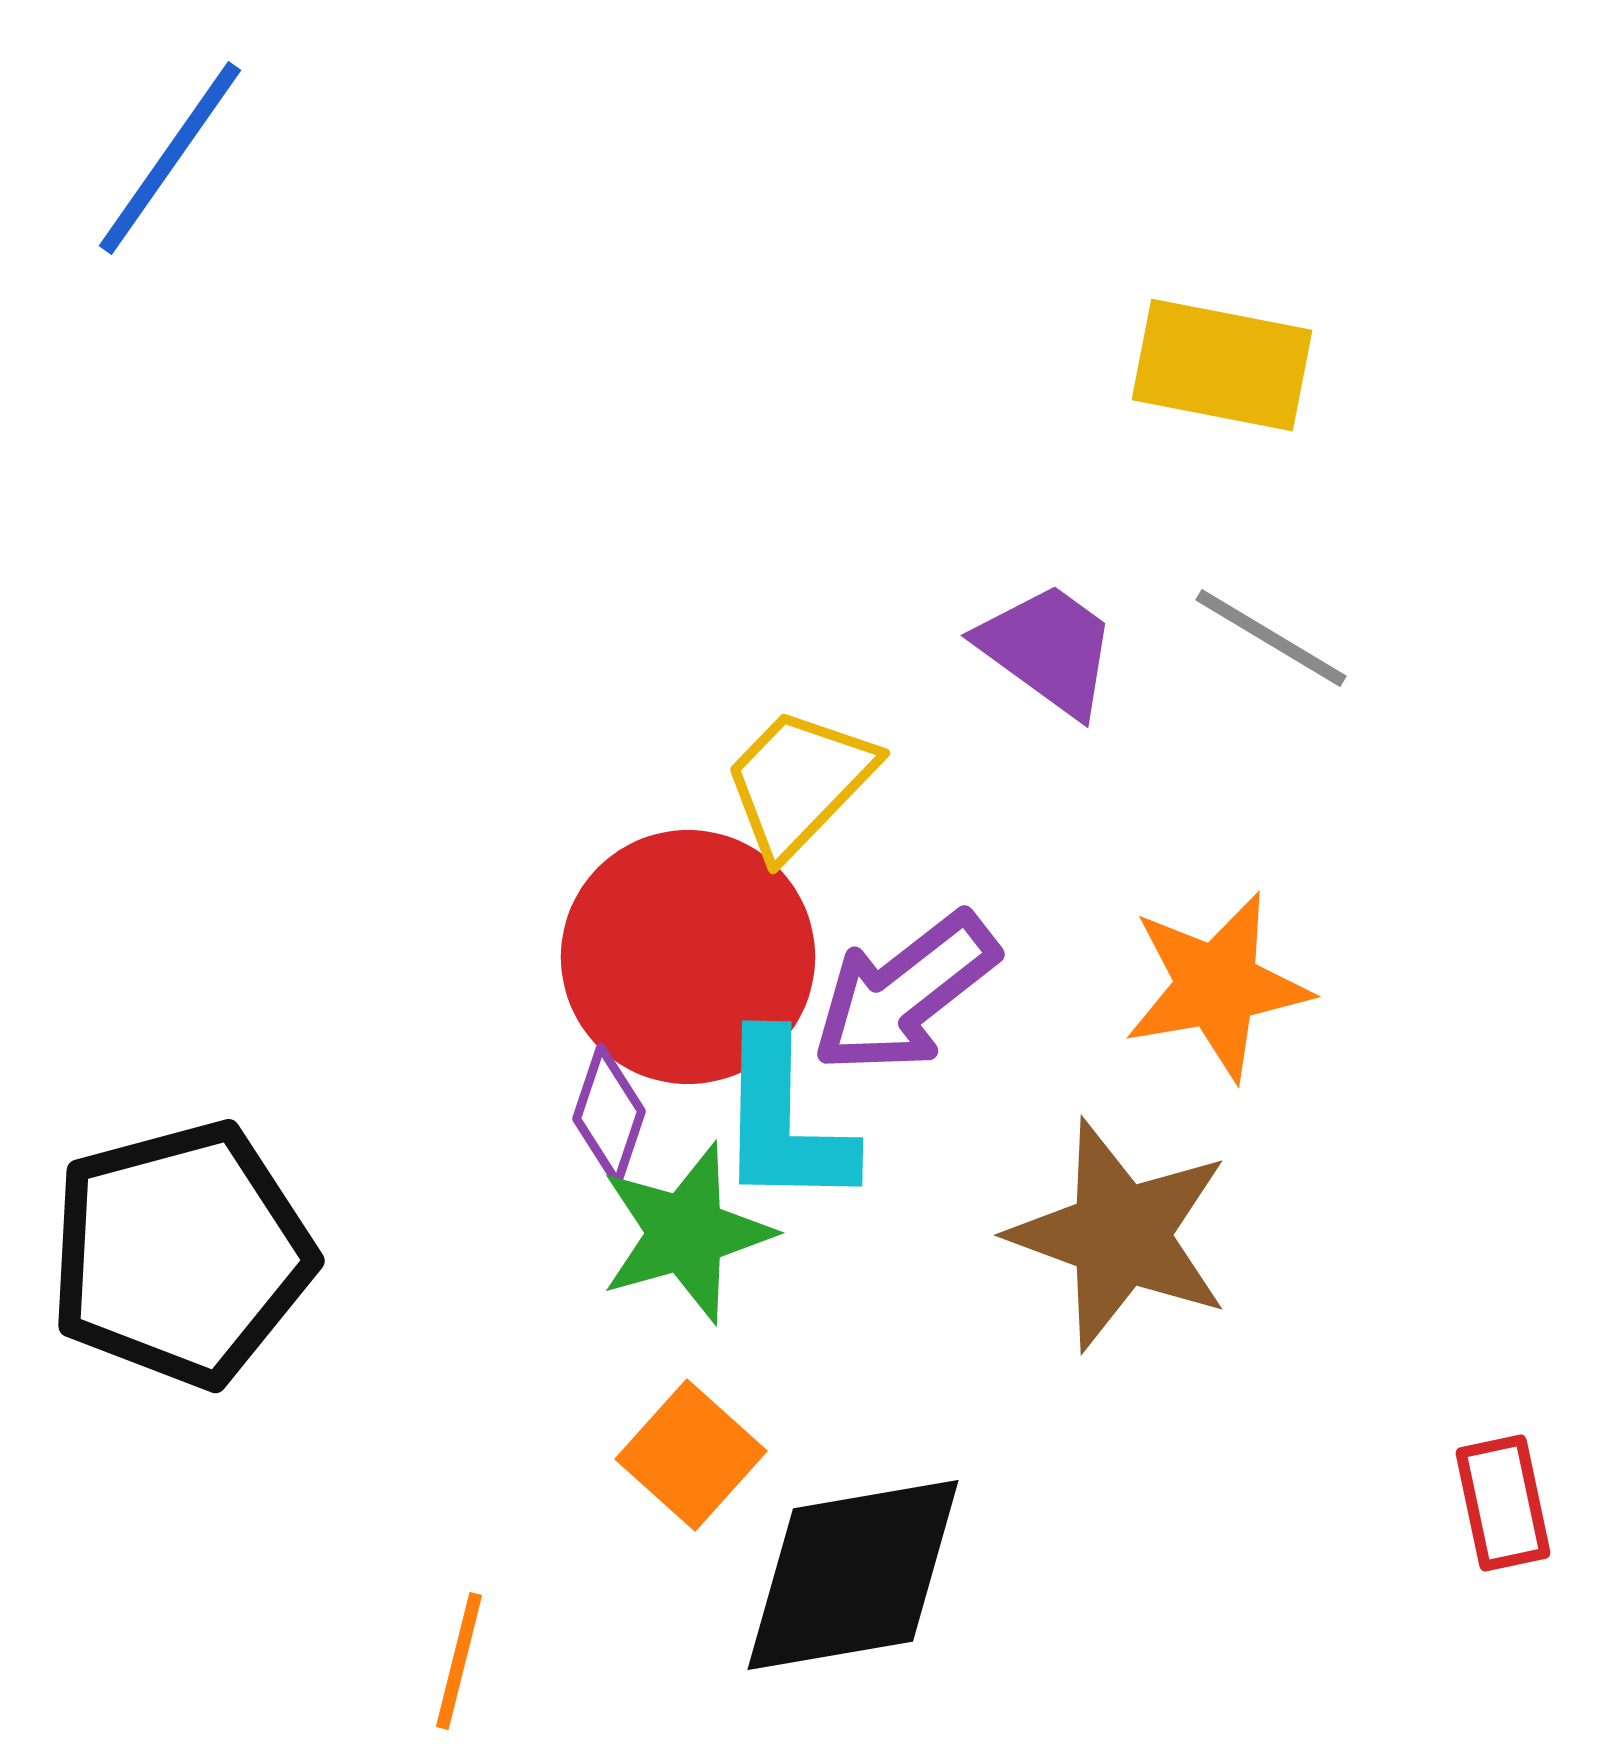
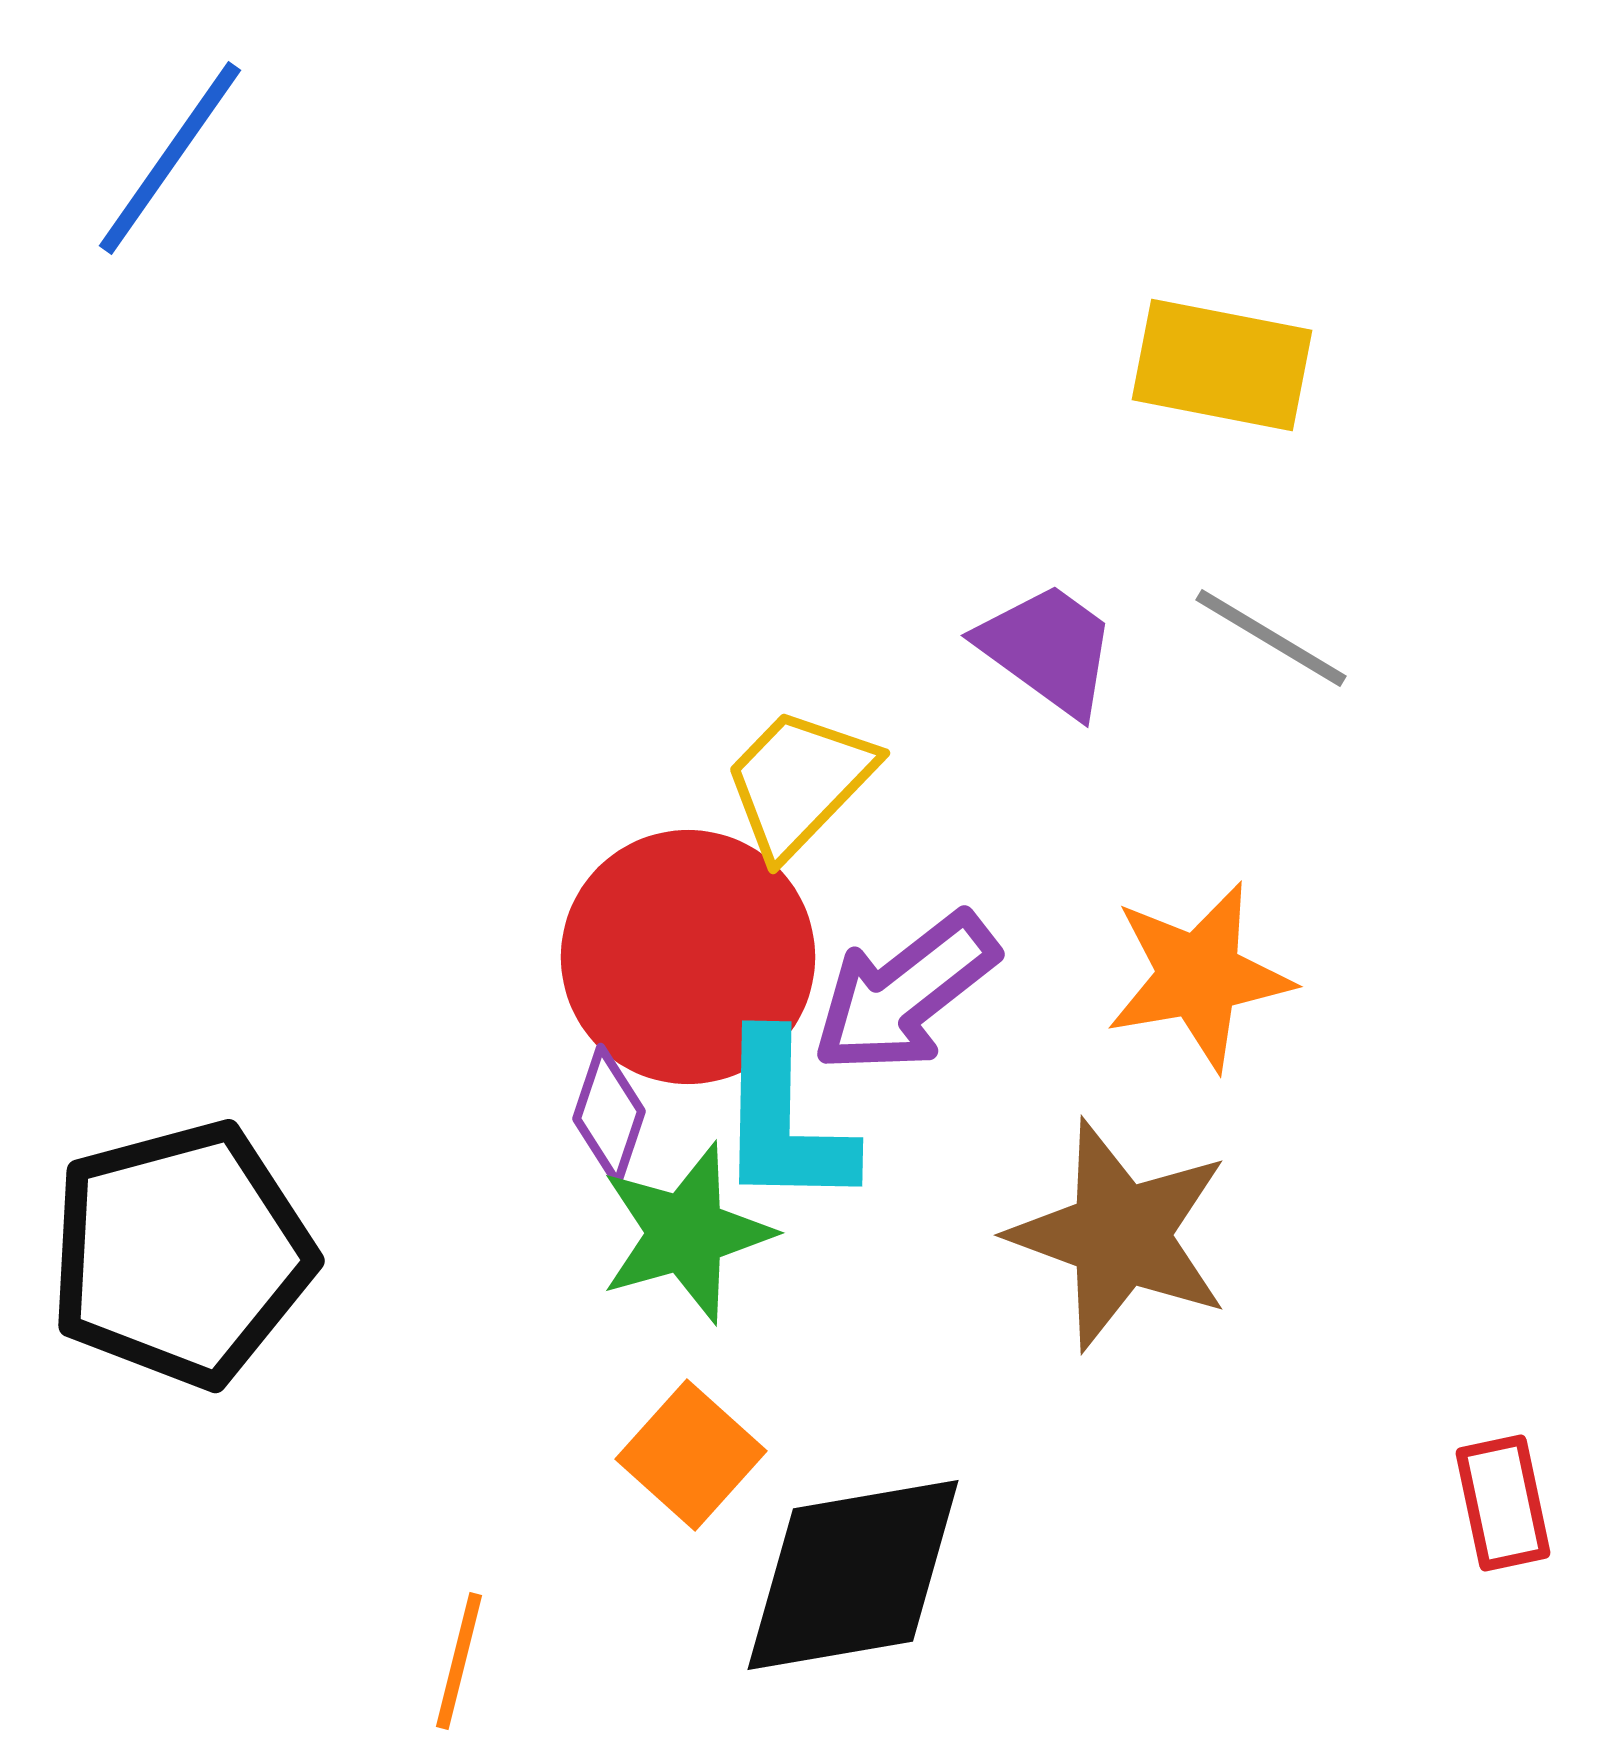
orange star: moved 18 px left, 10 px up
